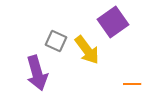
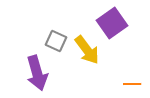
purple square: moved 1 px left, 1 px down
